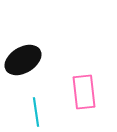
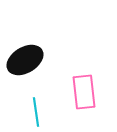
black ellipse: moved 2 px right
